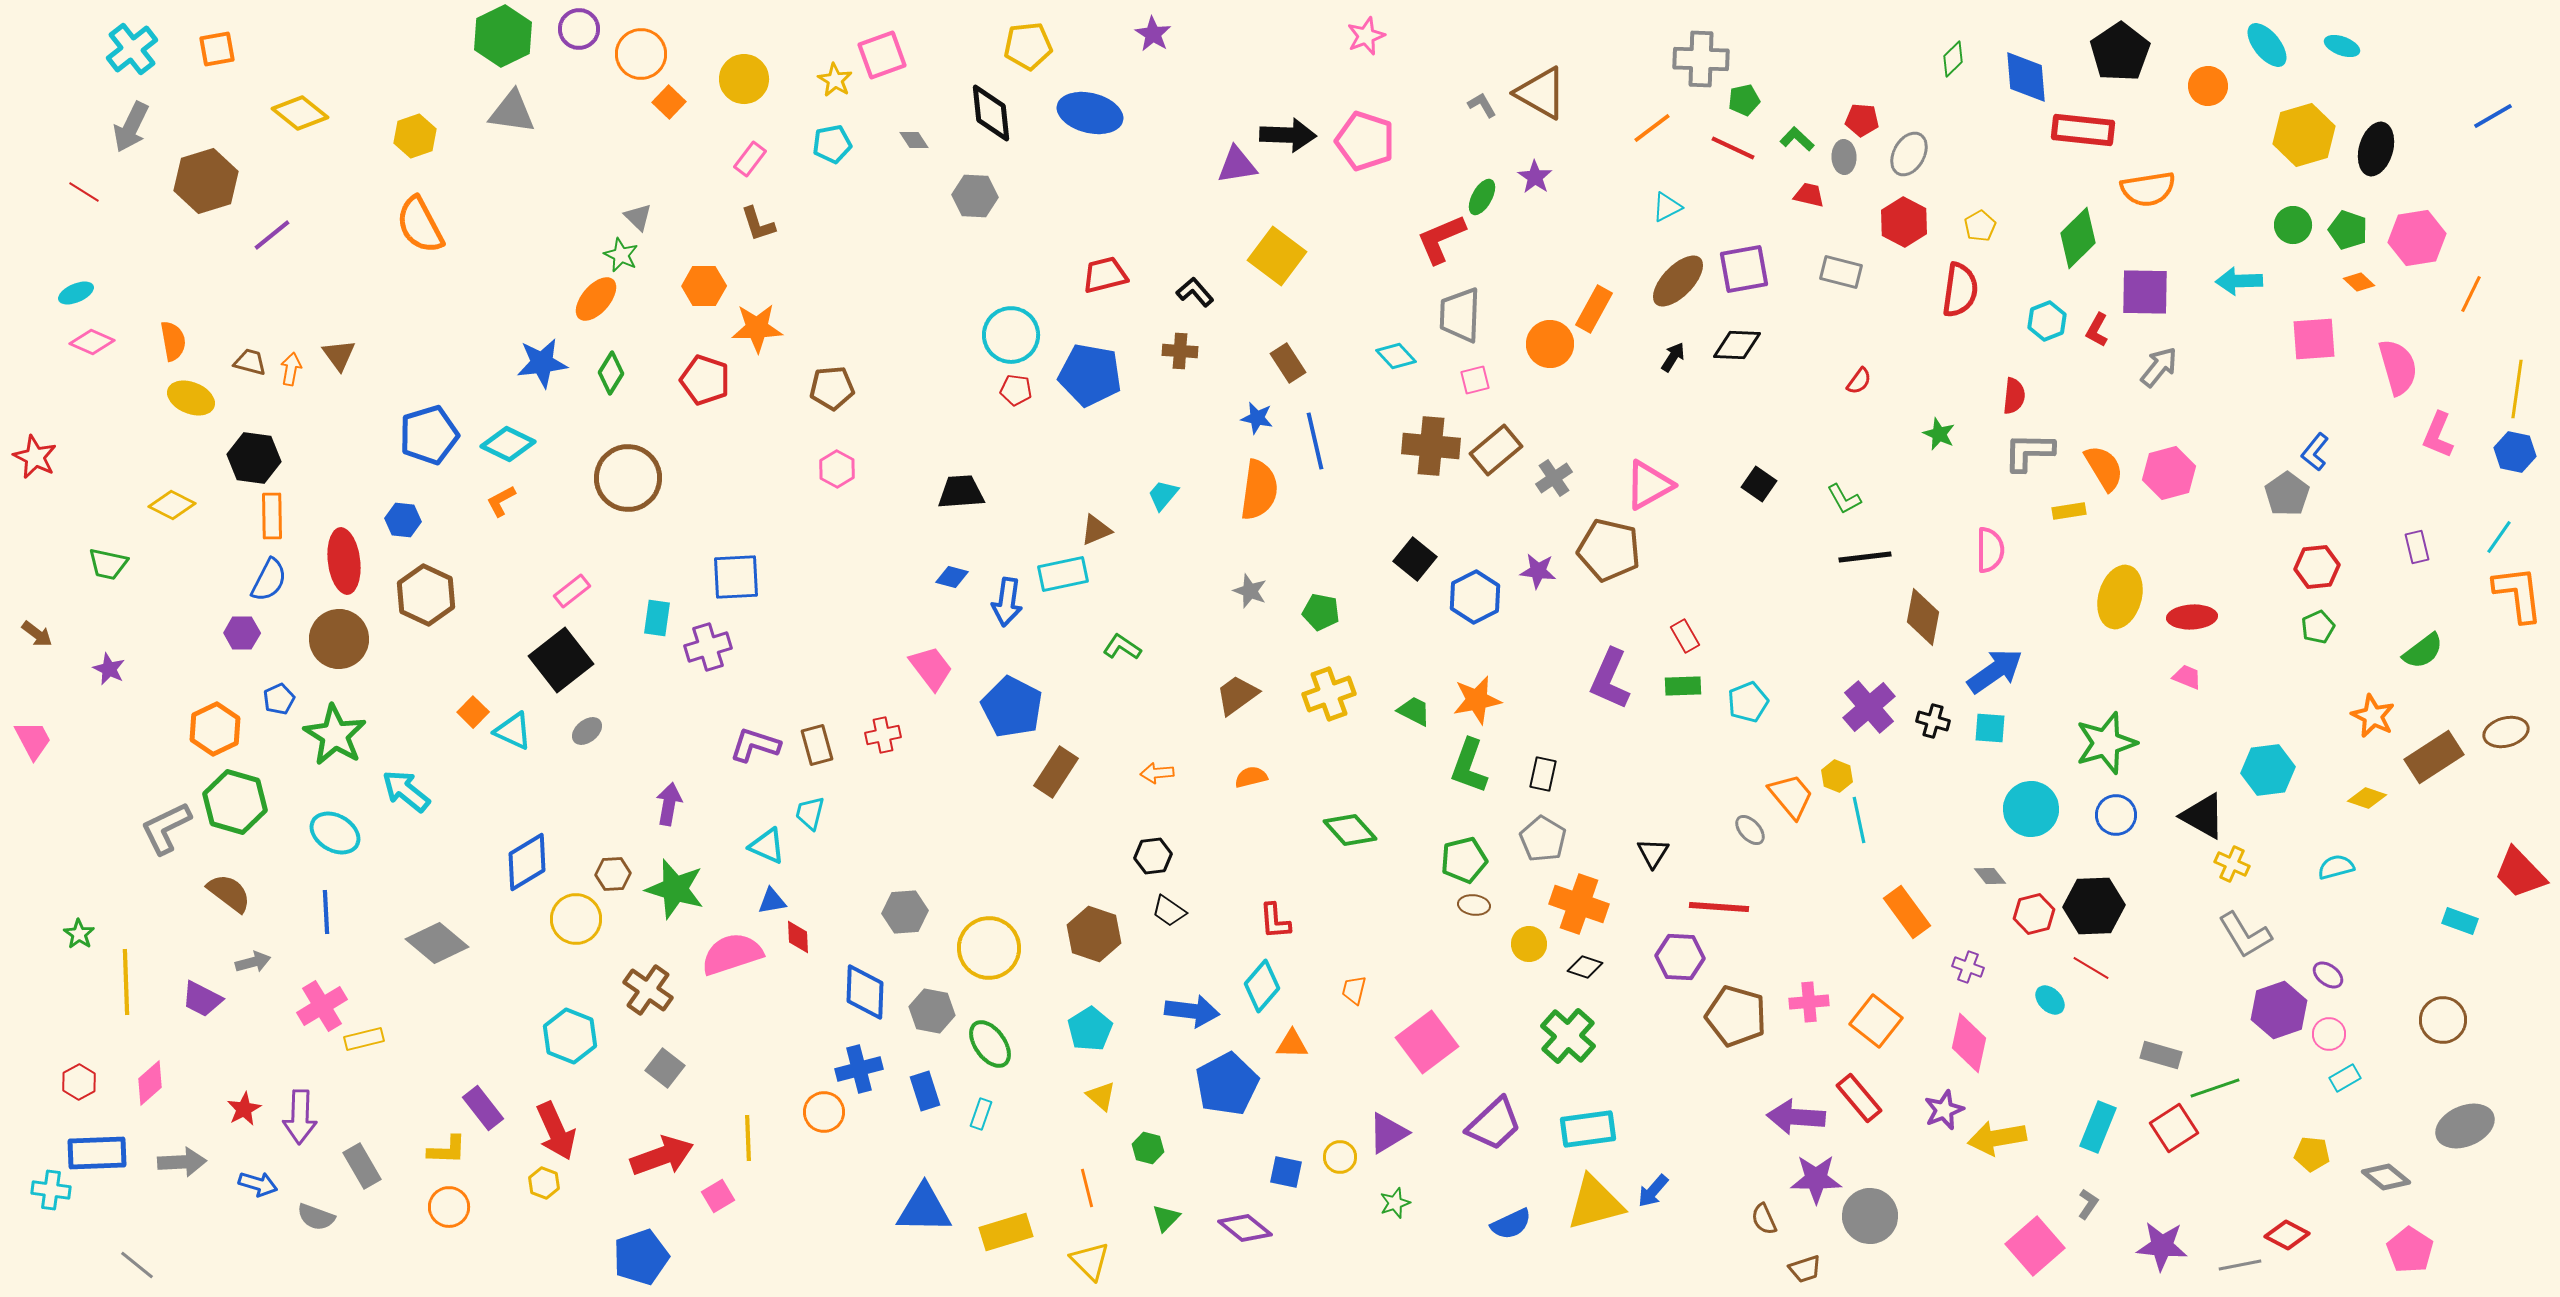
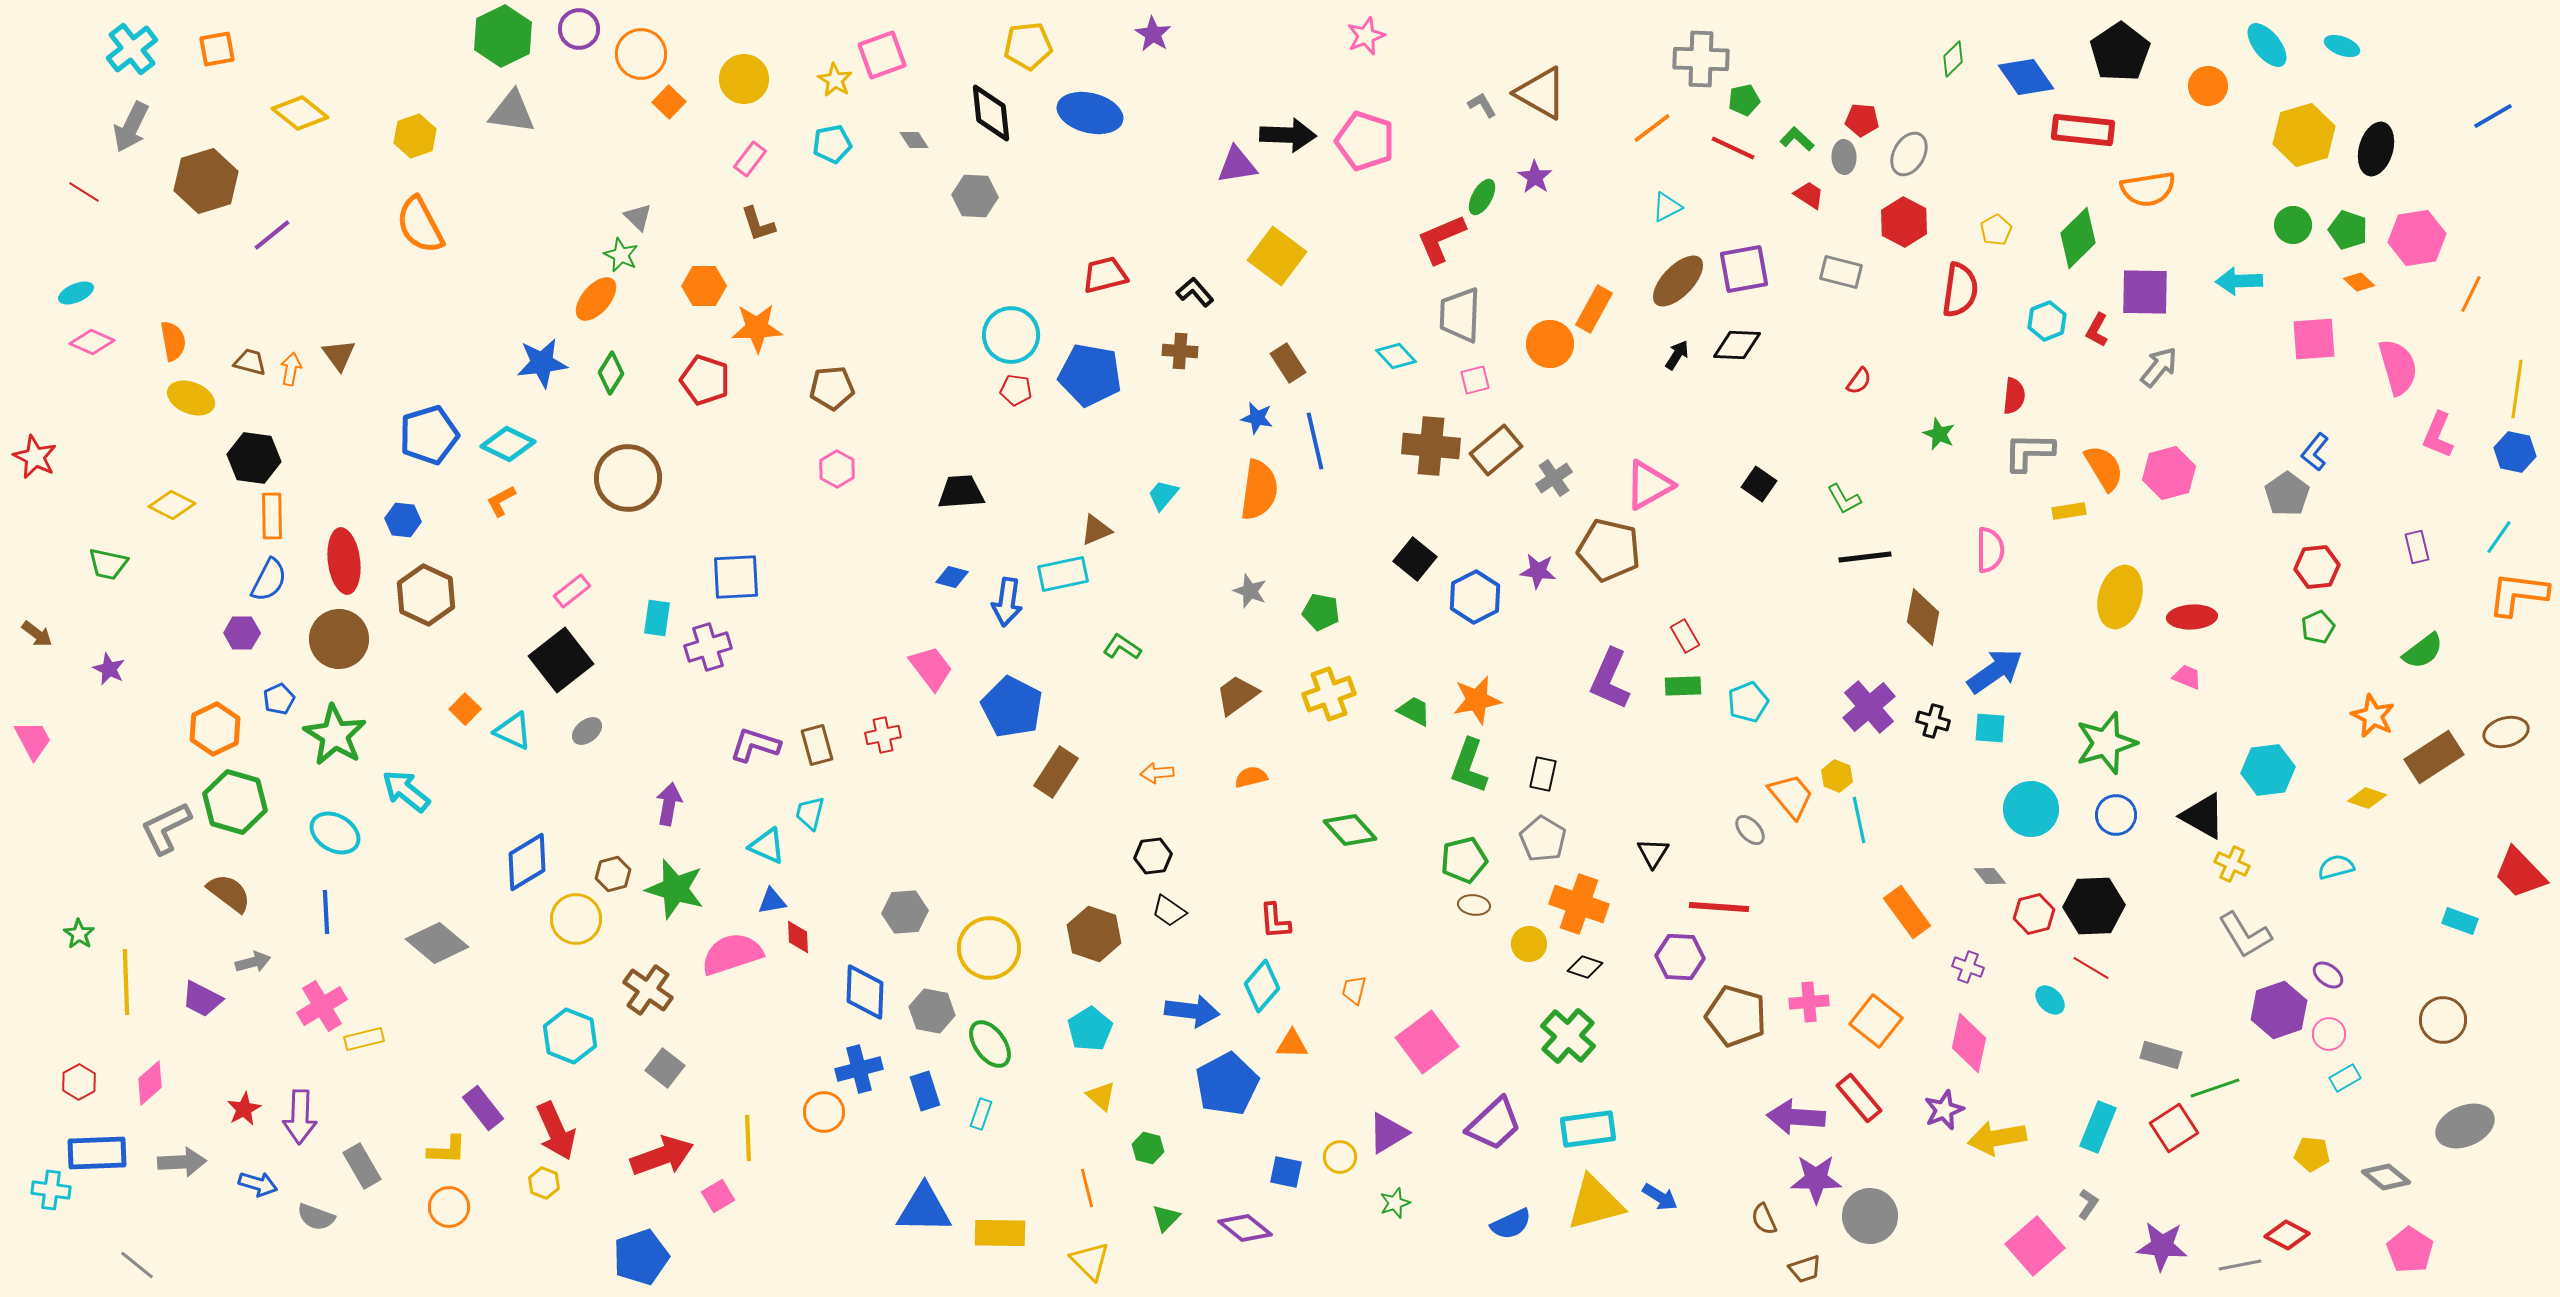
blue diamond at (2026, 77): rotated 30 degrees counterclockwise
red trapezoid at (1809, 195): rotated 20 degrees clockwise
yellow pentagon at (1980, 226): moved 16 px right, 4 px down
black arrow at (1673, 357): moved 4 px right, 2 px up
orange L-shape at (2518, 594): rotated 76 degrees counterclockwise
orange square at (473, 712): moved 8 px left, 3 px up
brown hexagon at (613, 874): rotated 12 degrees counterclockwise
blue arrow at (1653, 1191): moved 7 px right, 6 px down; rotated 99 degrees counterclockwise
yellow rectangle at (1006, 1232): moved 6 px left, 1 px down; rotated 18 degrees clockwise
